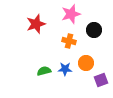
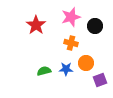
pink star: moved 3 px down
red star: moved 1 px down; rotated 18 degrees counterclockwise
black circle: moved 1 px right, 4 px up
orange cross: moved 2 px right, 2 px down
blue star: moved 1 px right
purple square: moved 1 px left
